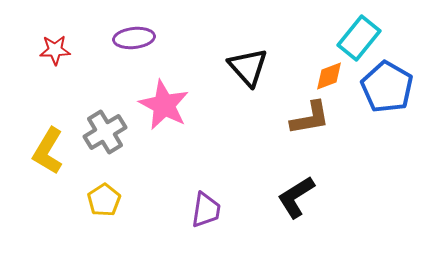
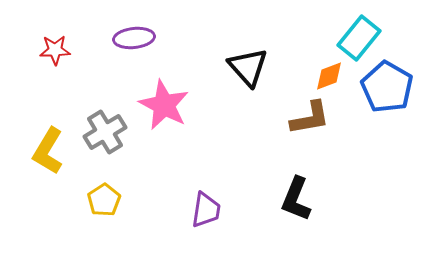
black L-shape: moved 2 px down; rotated 36 degrees counterclockwise
